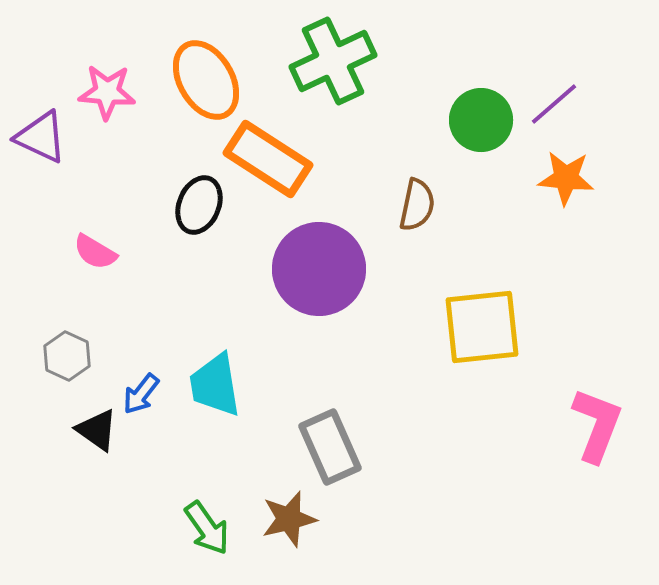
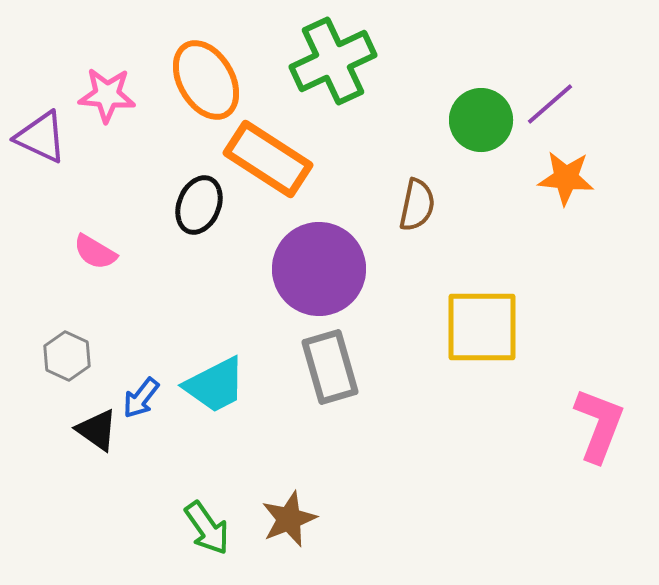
pink star: moved 3 px down
purple line: moved 4 px left
yellow square: rotated 6 degrees clockwise
cyan trapezoid: rotated 108 degrees counterclockwise
blue arrow: moved 4 px down
pink L-shape: moved 2 px right
gray rectangle: moved 80 px up; rotated 8 degrees clockwise
brown star: rotated 8 degrees counterclockwise
